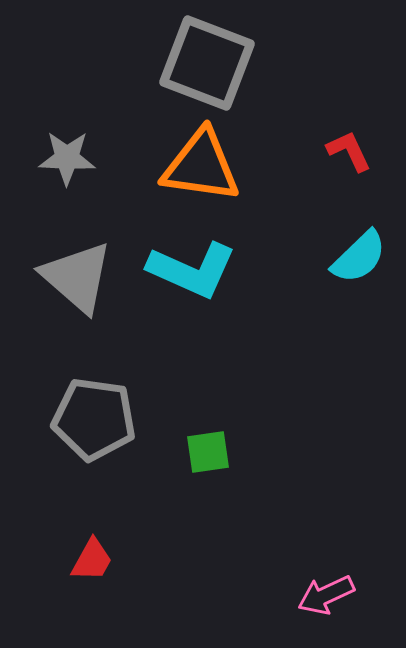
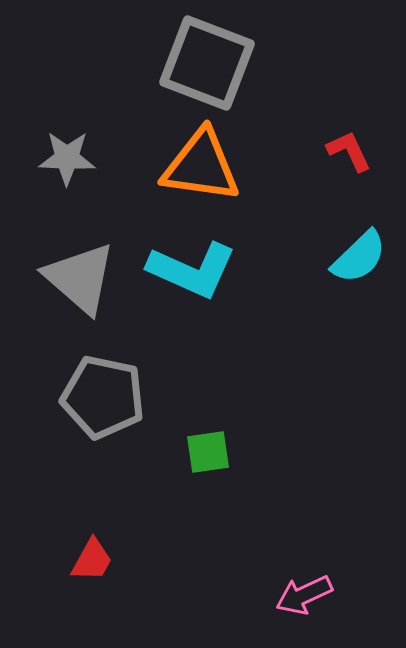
gray triangle: moved 3 px right, 1 px down
gray pentagon: moved 9 px right, 22 px up; rotated 4 degrees clockwise
pink arrow: moved 22 px left
